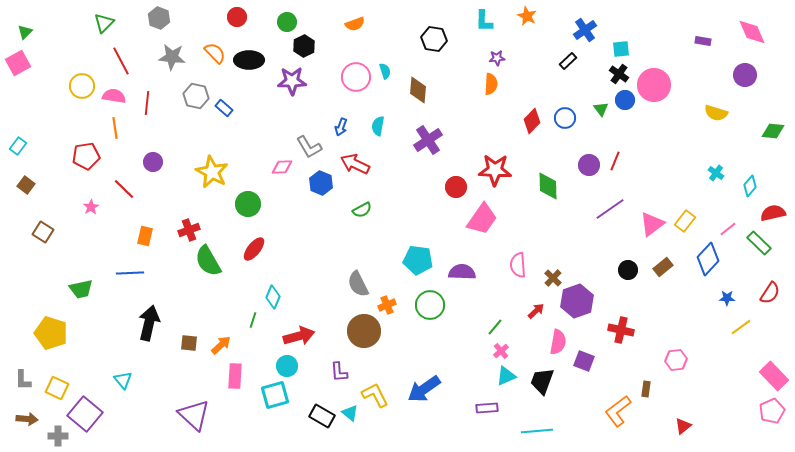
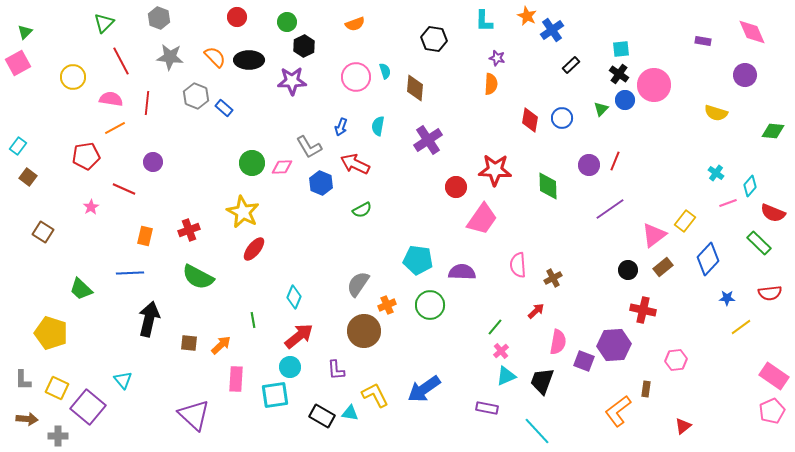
blue cross at (585, 30): moved 33 px left
orange semicircle at (215, 53): moved 4 px down
gray star at (172, 57): moved 2 px left
purple star at (497, 58): rotated 21 degrees clockwise
black rectangle at (568, 61): moved 3 px right, 4 px down
yellow circle at (82, 86): moved 9 px left, 9 px up
brown diamond at (418, 90): moved 3 px left, 2 px up
pink semicircle at (114, 96): moved 3 px left, 3 px down
gray hexagon at (196, 96): rotated 10 degrees clockwise
green triangle at (601, 109): rotated 21 degrees clockwise
blue circle at (565, 118): moved 3 px left
red diamond at (532, 121): moved 2 px left, 1 px up; rotated 35 degrees counterclockwise
orange line at (115, 128): rotated 70 degrees clockwise
yellow star at (212, 172): moved 31 px right, 40 px down
brown square at (26, 185): moved 2 px right, 8 px up
red line at (124, 189): rotated 20 degrees counterclockwise
green circle at (248, 204): moved 4 px right, 41 px up
red semicircle at (773, 213): rotated 145 degrees counterclockwise
pink triangle at (652, 224): moved 2 px right, 11 px down
pink line at (728, 229): moved 26 px up; rotated 18 degrees clockwise
green semicircle at (208, 261): moved 10 px left, 16 px down; rotated 32 degrees counterclockwise
brown cross at (553, 278): rotated 18 degrees clockwise
gray semicircle at (358, 284): rotated 60 degrees clockwise
green trapezoid at (81, 289): rotated 55 degrees clockwise
red semicircle at (770, 293): rotated 50 degrees clockwise
cyan diamond at (273, 297): moved 21 px right
purple hexagon at (577, 301): moved 37 px right, 44 px down; rotated 16 degrees clockwise
green line at (253, 320): rotated 28 degrees counterclockwise
black arrow at (149, 323): moved 4 px up
red cross at (621, 330): moved 22 px right, 20 px up
red arrow at (299, 336): rotated 24 degrees counterclockwise
cyan circle at (287, 366): moved 3 px right, 1 px down
purple L-shape at (339, 372): moved 3 px left, 2 px up
pink rectangle at (235, 376): moved 1 px right, 3 px down
pink rectangle at (774, 376): rotated 12 degrees counterclockwise
cyan square at (275, 395): rotated 8 degrees clockwise
purple rectangle at (487, 408): rotated 15 degrees clockwise
cyan triangle at (350, 413): rotated 30 degrees counterclockwise
purple square at (85, 414): moved 3 px right, 7 px up
cyan line at (537, 431): rotated 52 degrees clockwise
